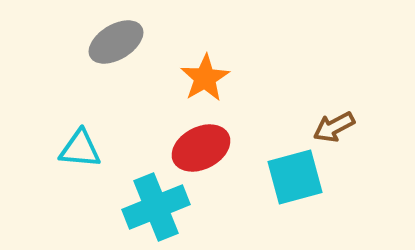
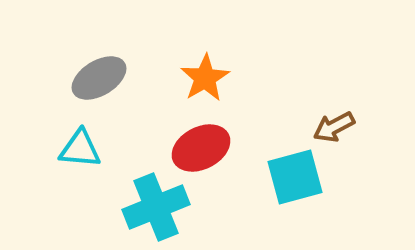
gray ellipse: moved 17 px left, 36 px down
